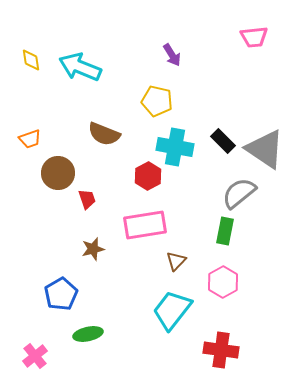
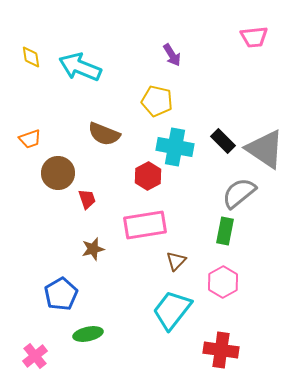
yellow diamond: moved 3 px up
